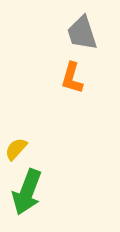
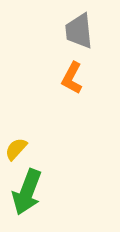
gray trapezoid: moved 3 px left, 2 px up; rotated 12 degrees clockwise
orange L-shape: rotated 12 degrees clockwise
